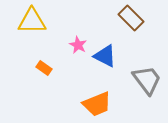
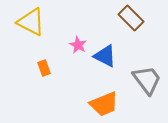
yellow triangle: moved 1 px left, 1 px down; rotated 28 degrees clockwise
orange rectangle: rotated 35 degrees clockwise
orange trapezoid: moved 7 px right
